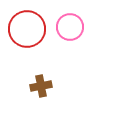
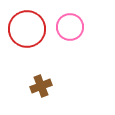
brown cross: rotated 10 degrees counterclockwise
